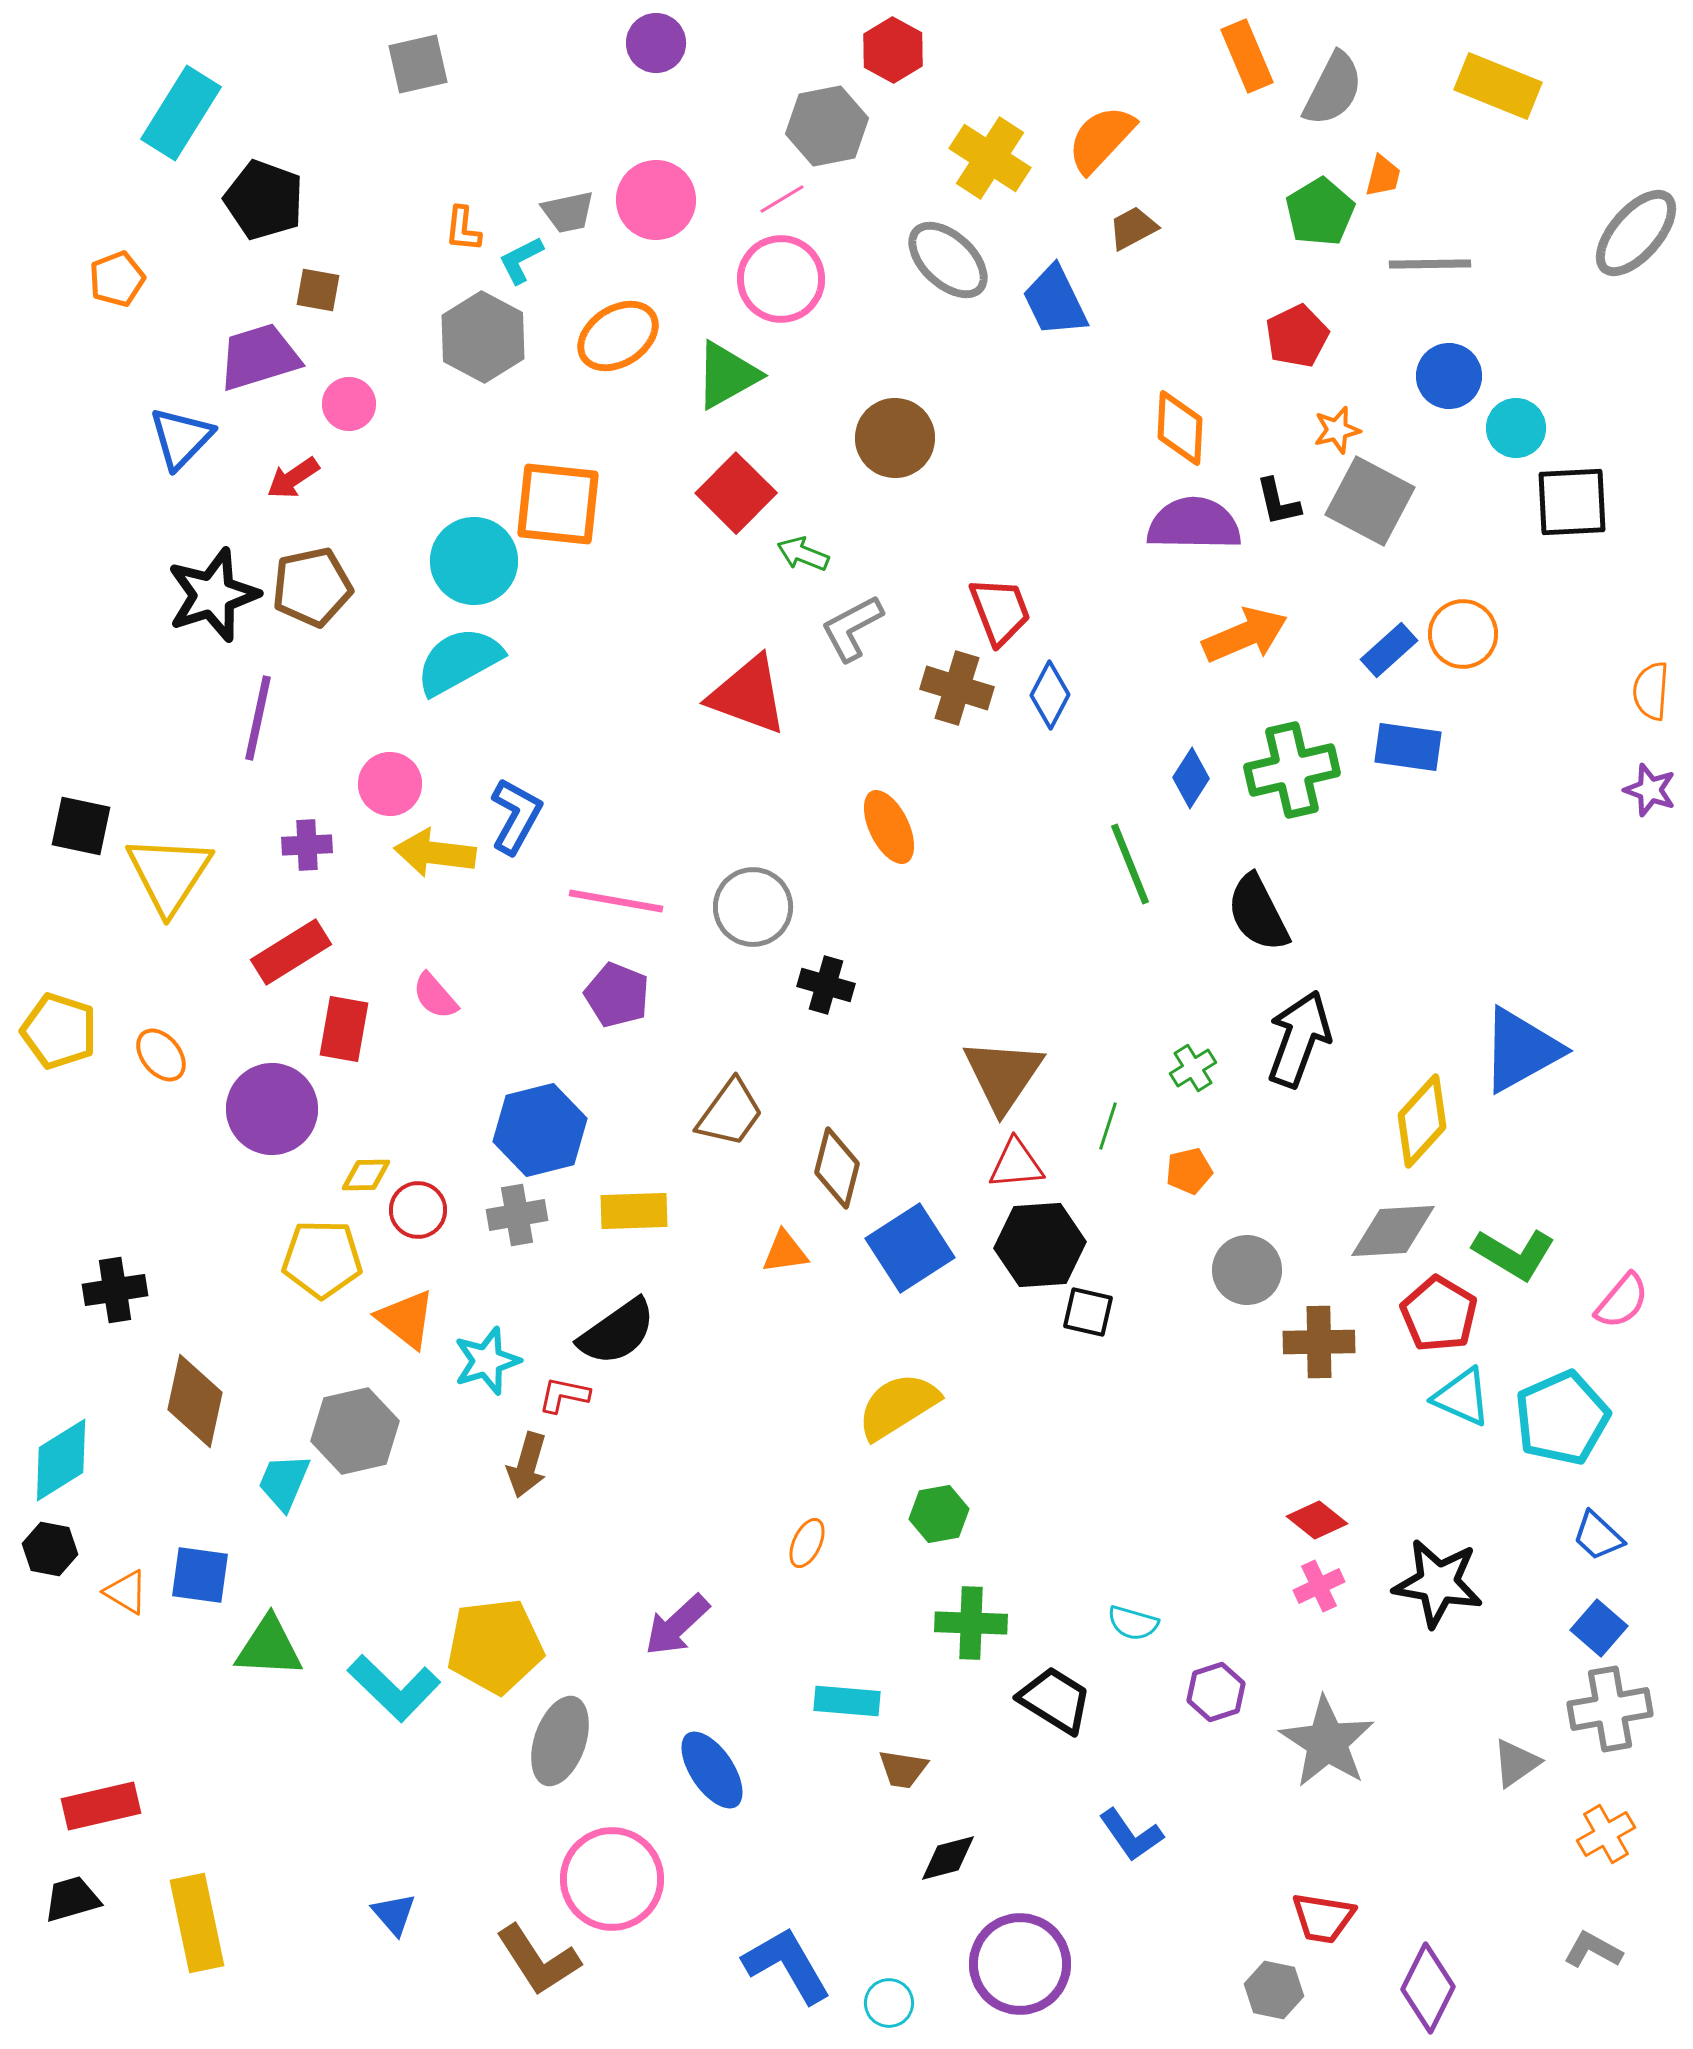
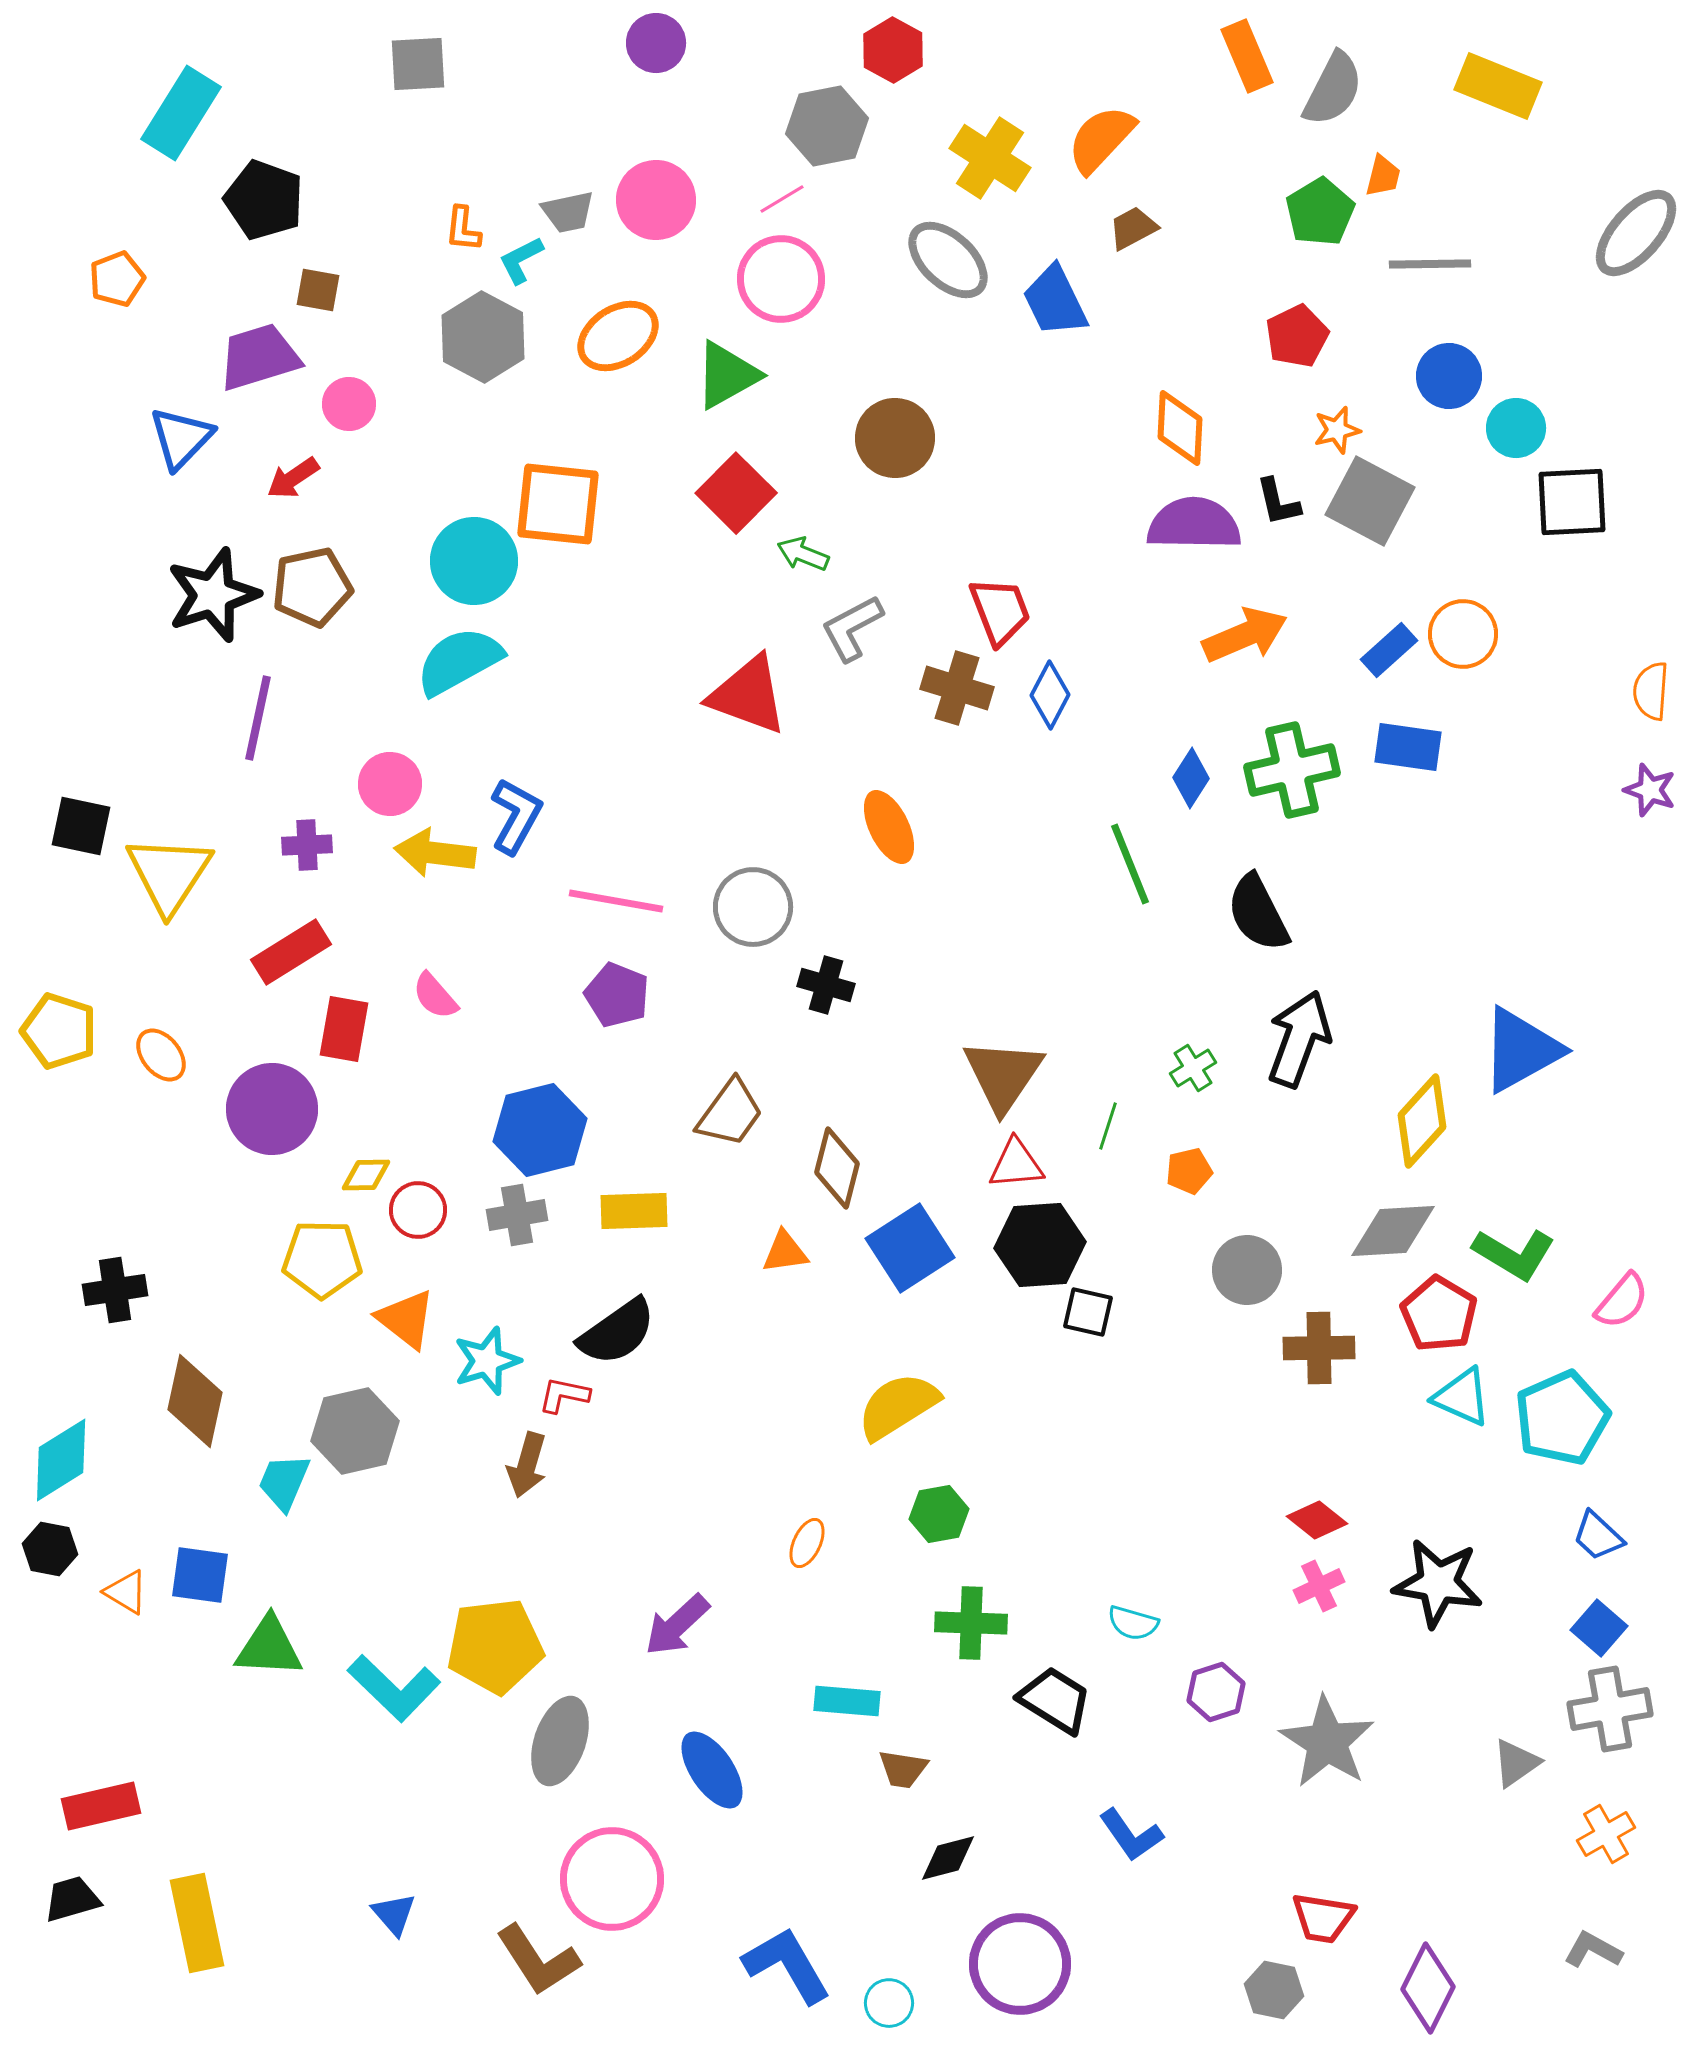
gray square at (418, 64): rotated 10 degrees clockwise
brown cross at (1319, 1342): moved 6 px down
